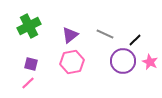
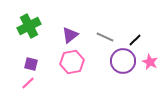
gray line: moved 3 px down
